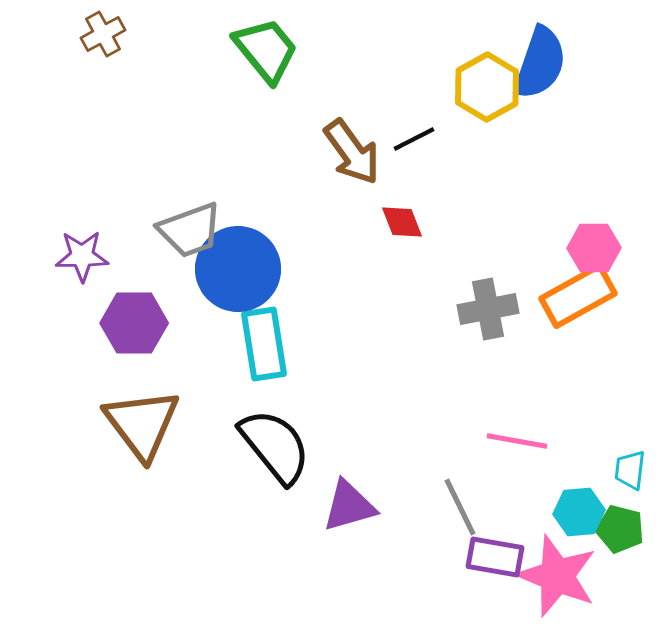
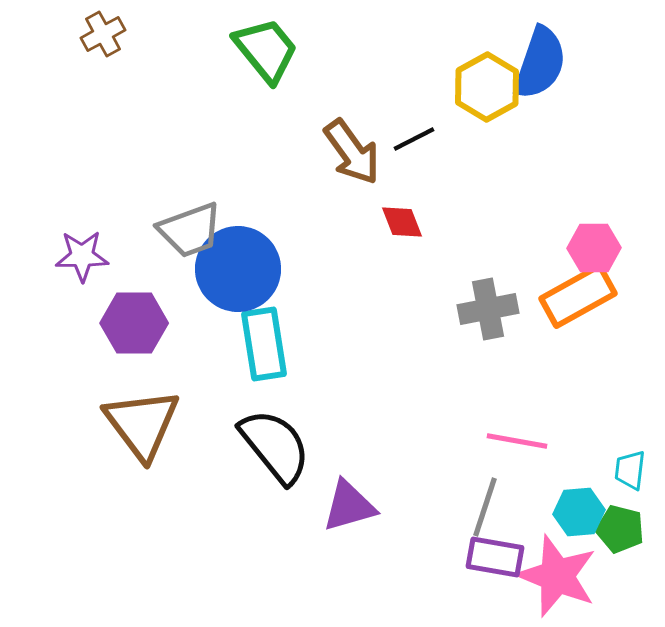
gray line: moved 25 px right; rotated 44 degrees clockwise
